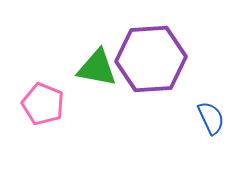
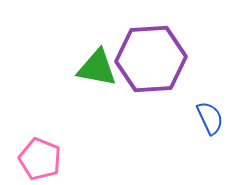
pink pentagon: moved 3 px left, 55 px down
blue semicircle: moved 1 px left
